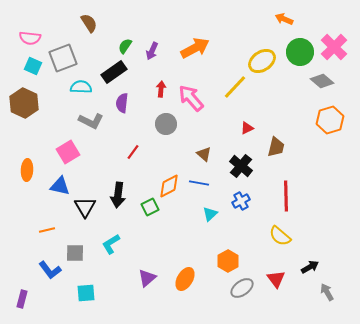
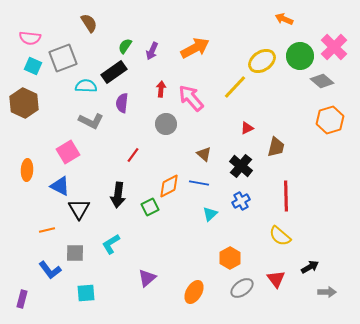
green circle at (300, 52): moved 4 px down
cyan semicircle at (81, 87): moved 5 px right, 1 px up
red line at (133, 152): moved 3 px down
blue triangle at (60, 186): rotated 15 degrees clockwise
black triangle at (85, 207): moved 6 px left, 2 px down
orange hexagon at (228, 261): moved 2 px right, 3 px up
orange ellipse at (185, 279): moved 9 px right, 13 px down
gray arrow at (327, 292): rotated 120 degrees clockwise
